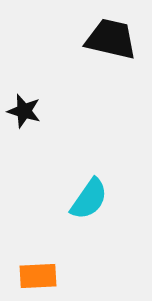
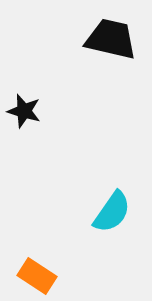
cyan semicircle: moved 23 px right, 13 px down
orange rectangle: moved 1 px left; rotated 36 degrees clockwise
